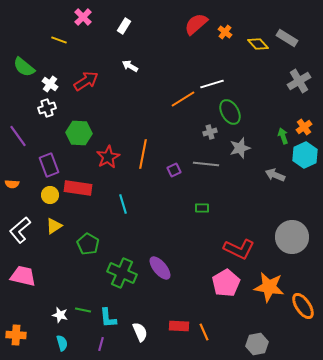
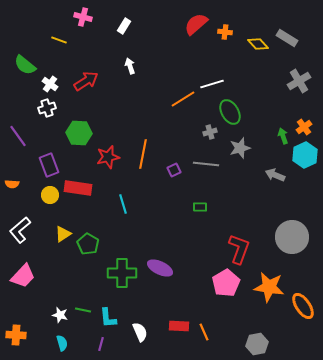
pink cross at (83, 17): rotated 30 degrees counterclockwise
orange cross at (225, 32): rotated 32 degrees counterclockwise
white arrow at (130, 66): rotated 42 degrees clockwise
green semicircle at (24, 67): moved 1 px right, 2 px up
red star at (108, 157): rotated 15 degrees clockwise
green rectangle at (202, 208): moved 2 px left, 1 px up
yellow triangle at (54, 226): moved 9 px right, 8 px down
red L-shape at (239, 249): rotated 96 degrees counterclockwise
purple ellipse at (160, 268): rotated 25 degrees counterclockwise
green cross at (122, 273): rotated 24 degrees counterclockwise
pink trapezoid at (23, 276): rotated 120 degrees clockwise
